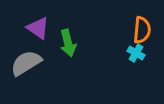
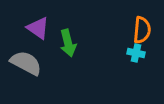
cyan cross: rotated 18 degrees counterclockwise
gray semicircle: rotated 60 degrees clockwise
